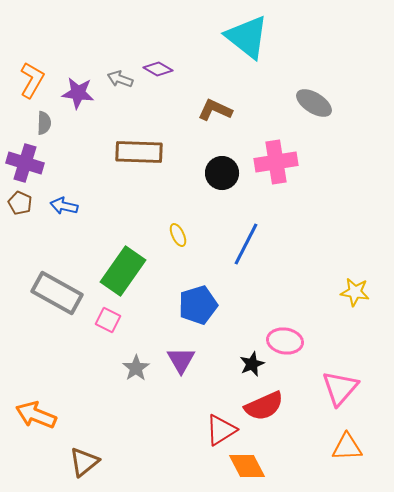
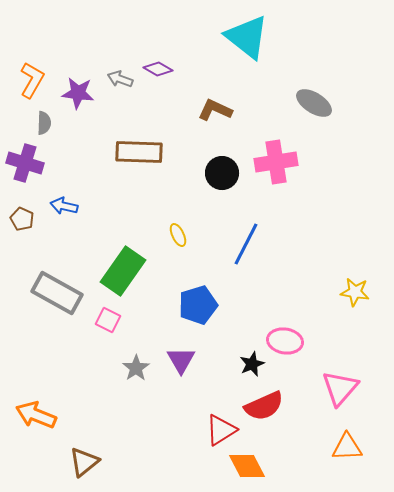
brown pentagon: moved 2 px right, 16 px down
